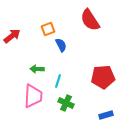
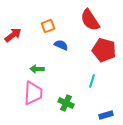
orange square: moved 3 px up
red arrow: moved 1 px right, 1 px up
blue semicircle: rotated 40 degrees counterclockwise
red pentagon: moved 1 px right, 27 px up; rotated 20 degrees clockwise
cyan line: moved 34 px right
pink trapezoid: moved 3 px up
